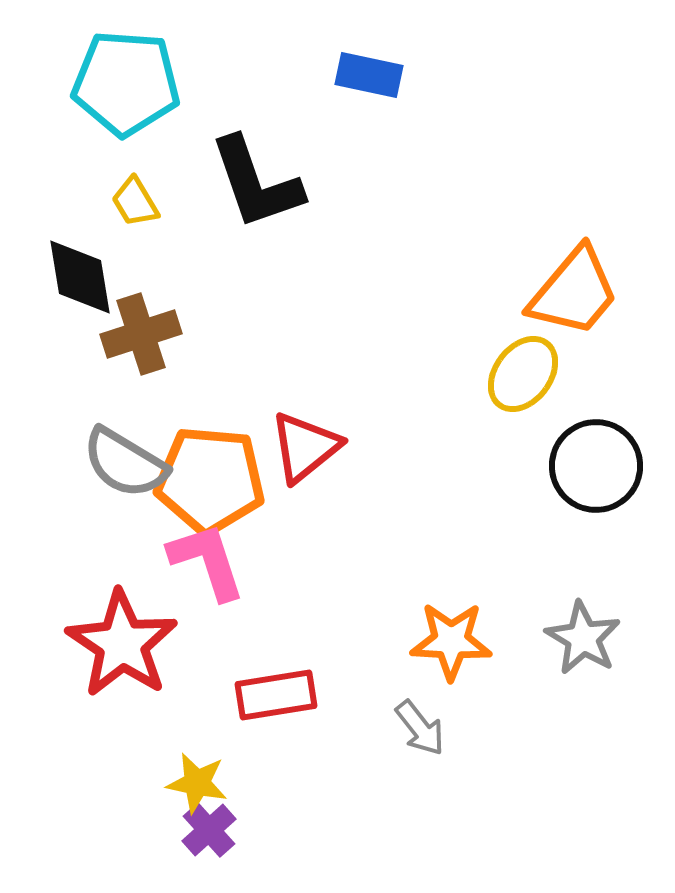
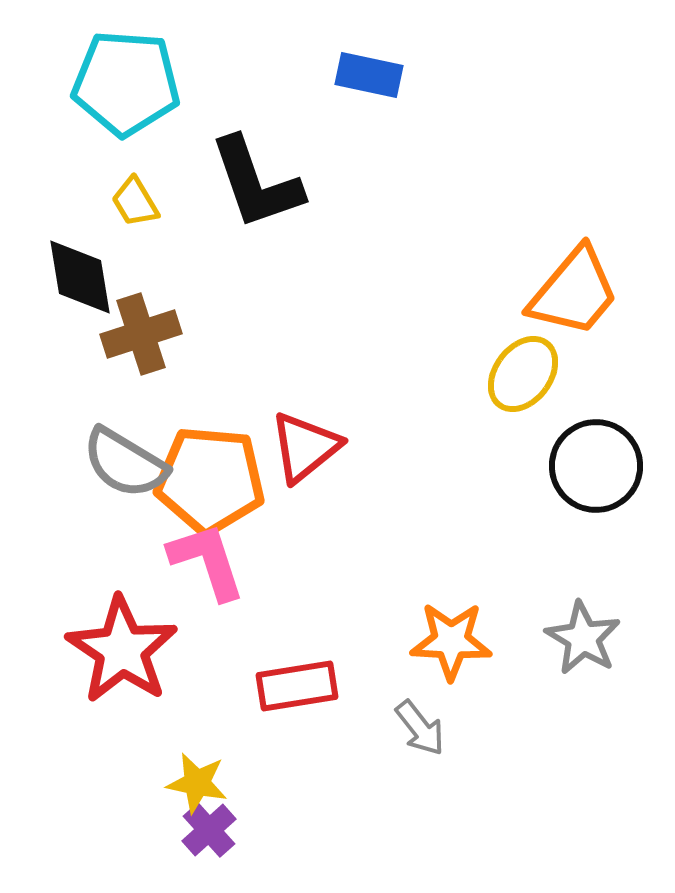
red star: moved 6 px down
red rectangle: moved 21 px right, 9 px up
